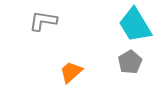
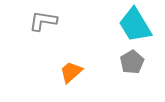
gray pentagon: moved 2 px right
